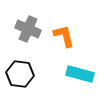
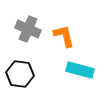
cyan rectangle: moved 4 px up
